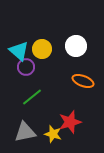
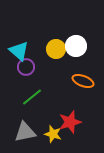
yellow circle: moved 14 px right
